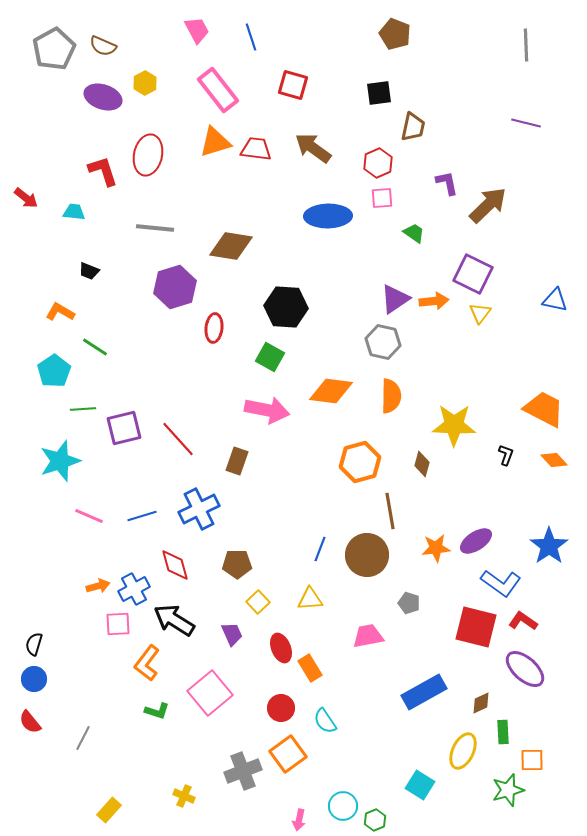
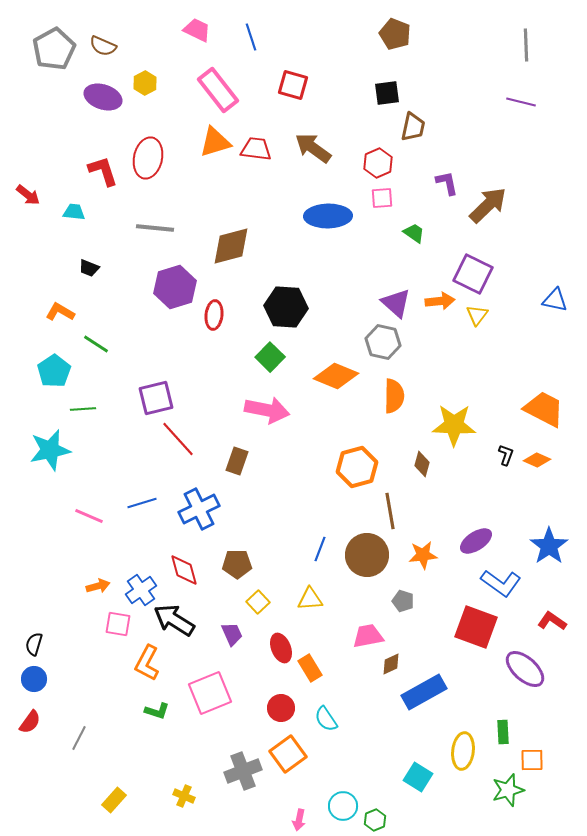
pink trapezoid at (197, 30): rotated 36 degrees counterclockwise
black square at (379, 93): moved 8 px right
purple line at (526, 123): moved 5 px left, 21 px up
red ellipse at (148, 155): moved 3 px down
red arrow at (26, 198): moved 2 px right, 3 px up
brown diamond at (231, 246): rotated 24 degrees counterclockwise
black trapezoid at (89, 271): moved 3 px up
purple triangle at (395, 299): moved 1 px right, 4 px down; rotated 44 degrees counterclockwise
orange arrow at (434, 301): moved 6 px right
yellow triangle at (480, 313): moved 3 px left, 2 px down
red ellipse at (214, 328): moved 13 px up
green line at (95, 347): moved 1 px right, 3 px up
green square at (270, 357): rotated 16 degrees clockwise
orange diamond at (331, 391): moved 5 px right, 15 px up; rotated 15 degrees clockwise
orange semicircle at (391, 396): moved 3 px right
purple square at (124, 428): moved 32 px right, 30 px up
orange diamond at (554, 460): moved 17 px left; rotated 24 degrees counterclockwise
cyan star at (60, 461): moved 10 px left, 11 px up; rotated 6 degrees clockwise
orange hexagon at (360, 462): moved 3 px left, 5 px down
blue line at (142, 516): moved 13 px up
orange star at (436, 548): moved 13 px left, 7 px down
red diamond at (175, 565): moved 9 px right, 5 px down
blue cross at (134, 589): moved 7 px right, 1 px down; rotated 8 degrees counterclockwise
gray pentagon at (409, 603): moved 6 px left, 2 px up
red L-shape at (523, 621): moved 29 px right
pink square at (118, 624): rotated 12 degrees clockwise
red square at (476, 627): rotated 6 degrees clockwise
orange L-shape at (147, 663): rotated 9 degrees counterclockwise
pink square at (210, 693): rotated 18 degrees clockwise
brown diamond at (481, 703): moved 90 px left, 39 px up
cyan semicircle at (325, 721): moved 1 px right, 2 px up
red semicircle at (30, 722): rotated 105 degrees counterclockwise
gray line at (83, 738): moved 4 px left
yellow ellipse at (463, 751): rotated 18 degrees counterclockwise
cyan square at (420, 785): moved 2 px left, 8 px up
yellow rectangle at (109, 810): moved 5 px right, 10 px up
